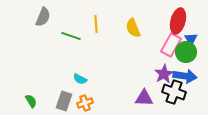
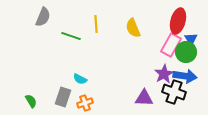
gray rectangle: moved 1 px left, 4 px up
